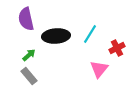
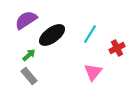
purple semicircle: moved 1 px down; rotated 70 degrees clockwise
black ellipse: moved 4 px left, 1 px up; rotated 32 degrees counterclockwise
pink triangle: moved 6 px left, 3 px down
